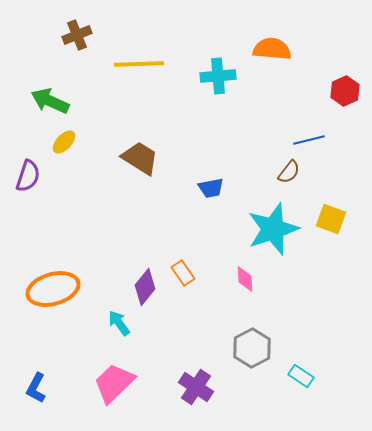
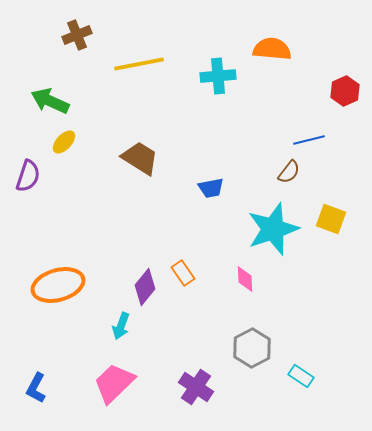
yellow line: rotated 9 degrees counterclockwise
orange ellipse: moved 5 px right, 4 px up
cyan arrow: moved 2 px right, 3 px down; rotated 124 degrees counterclockwise
